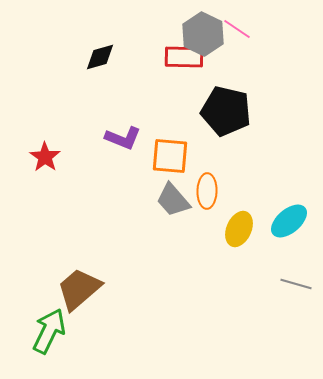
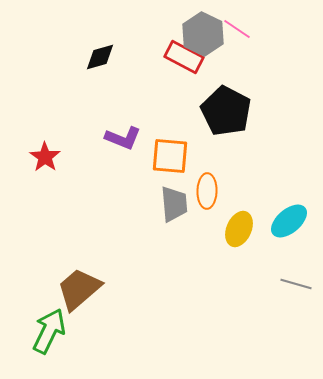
red rectangle: rotated 27 degrees clockwise
black pentagon: rotated 15 degrees clockwise
gray trapezoid: moved 1 px right, 4 px down; rotated 144 degrees counterclockwise
